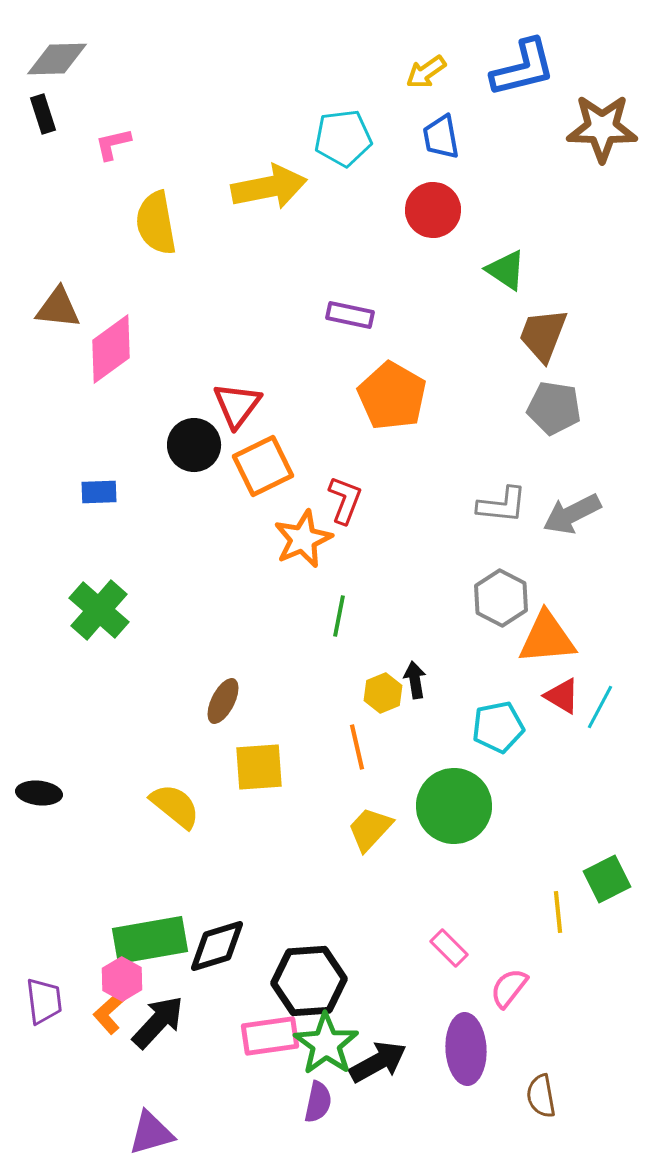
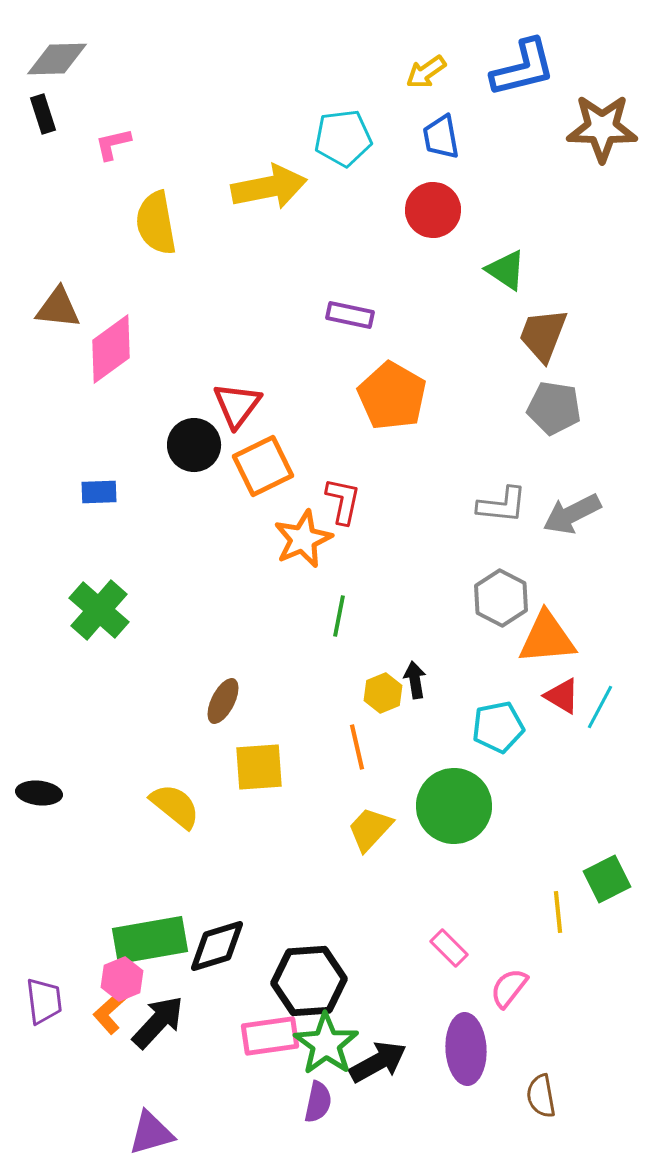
red L-shape at (345, 500): moved 2 px left, 1 px down; rotated 9 degrees counterclockwise
pink hexagon at (122, 979): rotated 9 degrees clockwise
